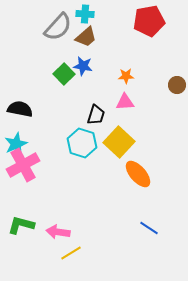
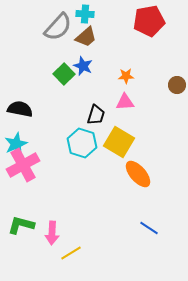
blue star: rotated 12 degrees clockwise
yellow square: rotated 12 degrees counterclockwise
pink arrow: moved 6 px left, 1 px down; rotated 95 degrees counterclockwise
